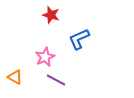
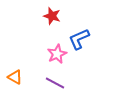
red star: moved 1 px right, 1 px down
pink star: moved 12 px right, 3 px up
purple line: moved 1 px left, 3 px down
